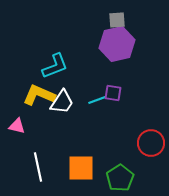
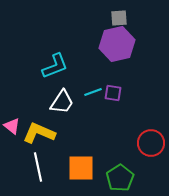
gray square: moved 2 px right, 2 px up
yellow L-shape: moved 38 px down
cyan line: moved 4 px left, 8 px up
pink triangle: moved 5 px left; rotated 24 degrees clockwise
